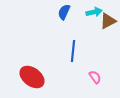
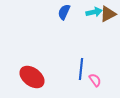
brown triangle: moved 7 px up
blue line: moved 8 px right, 18 px down
pink semicircle: moved 3 px down
